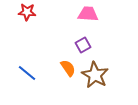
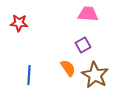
red star: moved 8 px left, 11 px down
blue line: moved 2 px right, 2 px down; rotated 54 degrees clockwise
